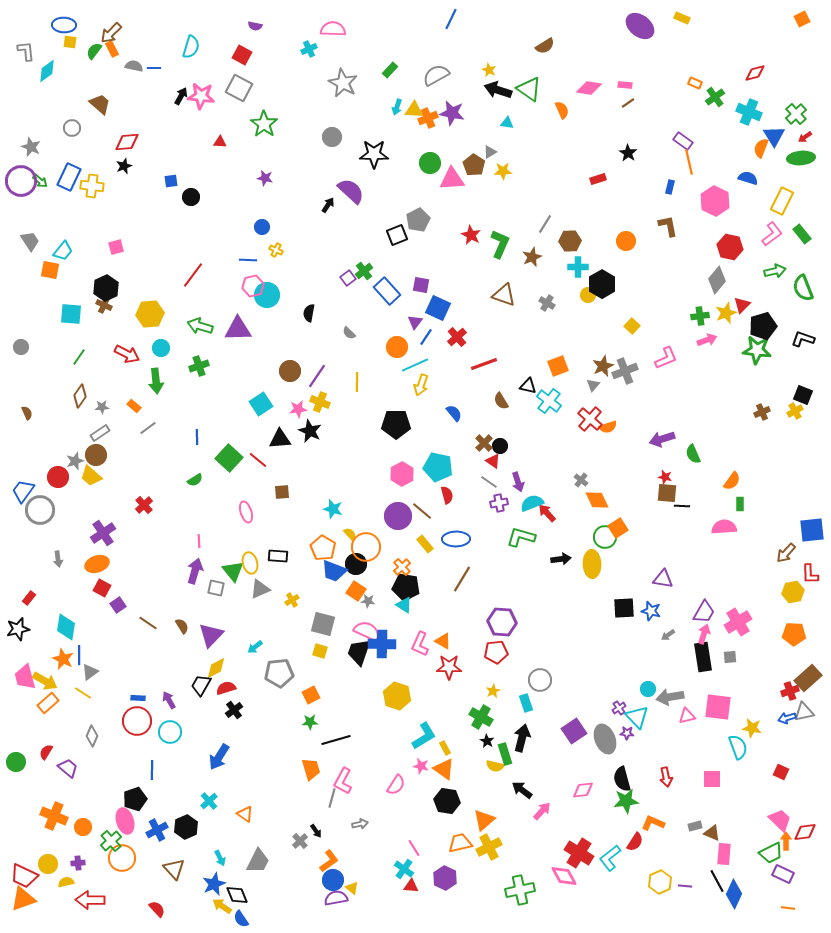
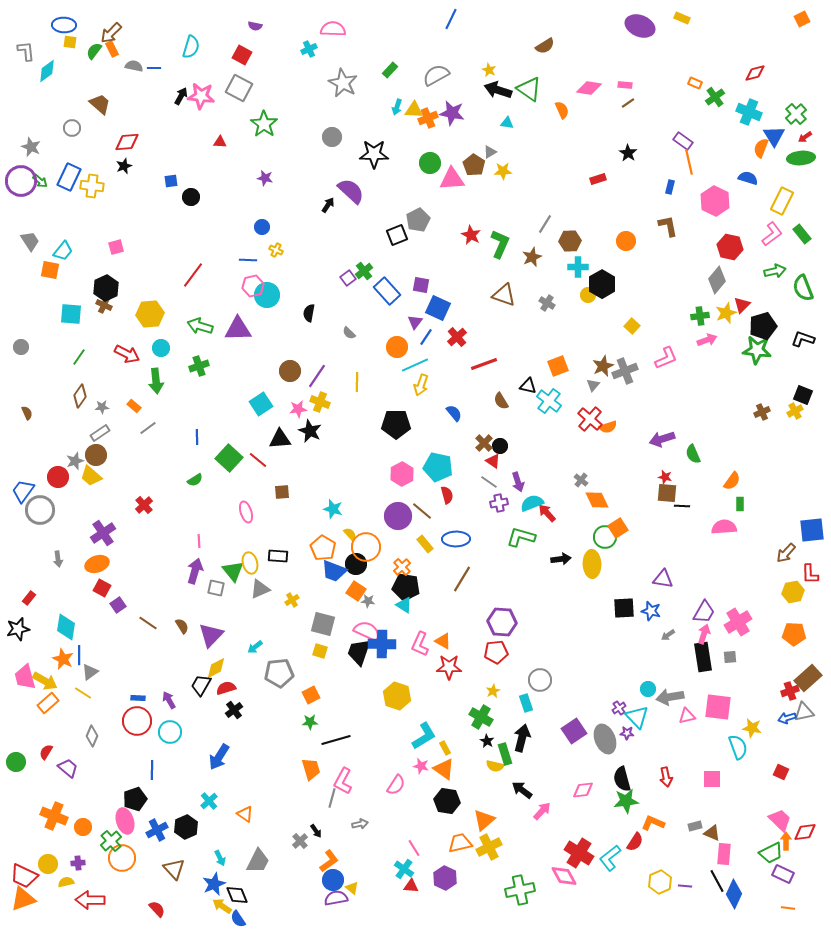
purple ellipse at (640, 26): rotated 16 degrees counterclockwise
blue semicircle at (241, 919): moved 3 px left
